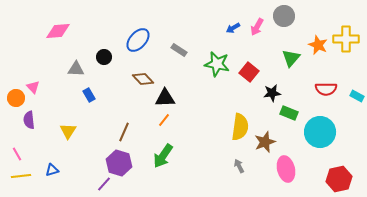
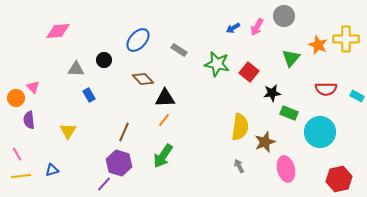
black circle: moved 3 px down
